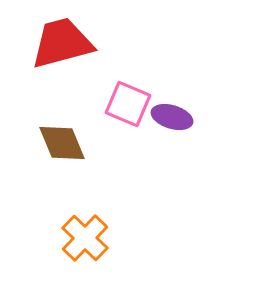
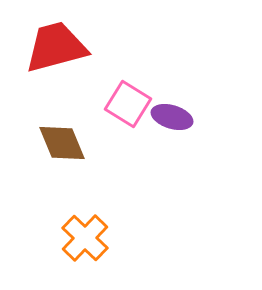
red trapezoid: moved 6 px left, 4 px down
pink square: rotated 9 degrees clockwise
